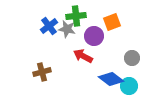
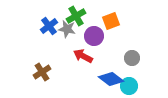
green cross: rotated 24 degrees counterclockwise
orange square: moved 1 px left, 1 px up
brown cross: rotated 18 degrees counterclockwise
